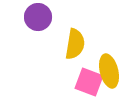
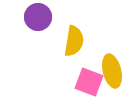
yellow semicircle: moved 1 px left, 3 px up
yellow ellipse: moved 3 px right
